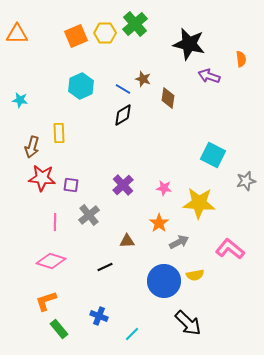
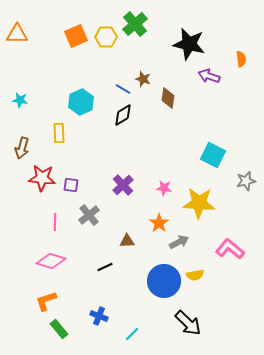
yellow hexagon: moved 1 px right, 4 px down
cyan hexagon: moved 16 px down
brown arrow: moved 10 px left, 1 px down
